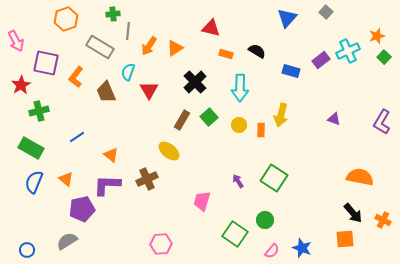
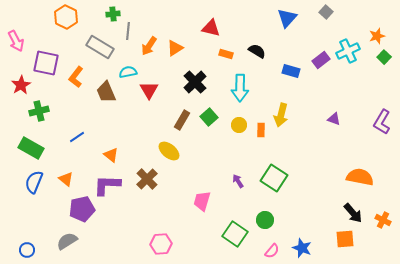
orange hexagon at (66, 19): moved 2 px up; rotated 15 degrees counterclockwise
cyan semicircle at (128, 72): rotated 60 degrees clockwise
brown cross at (147, 179): rotated 20 degrees counterclockwise
